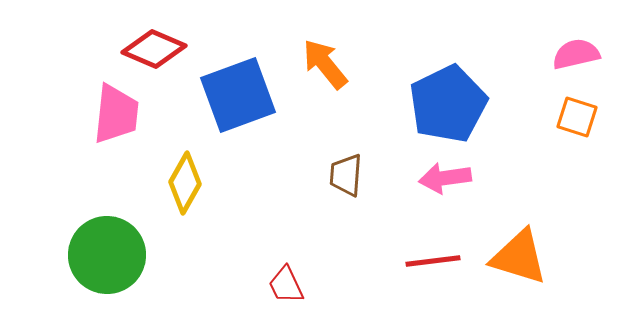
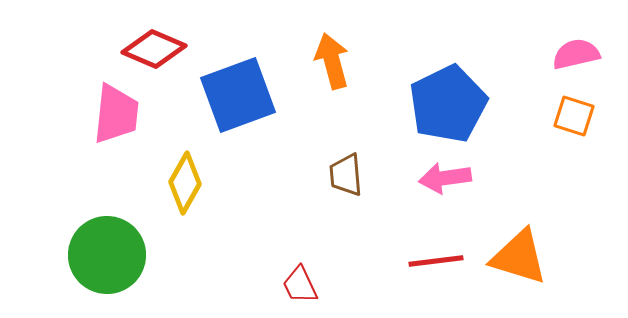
orange arrow: moved 7 px right, 3 px up; rotated 24 degrees clockwise
orange square: moved 3 px left, 1 px up
brown trapezoid: rotated 9 degrees counterclockwise
red line: moved 3 px right
red trapezoid: moved 14 px right
